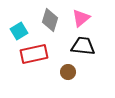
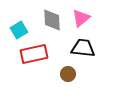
gray diamond: moved 2 px right; rotated 20 degrees counterclockwise
cyan square: moved 1 px up
black trapezoid: moved 2 px down
brown circle: moved 2 px down
